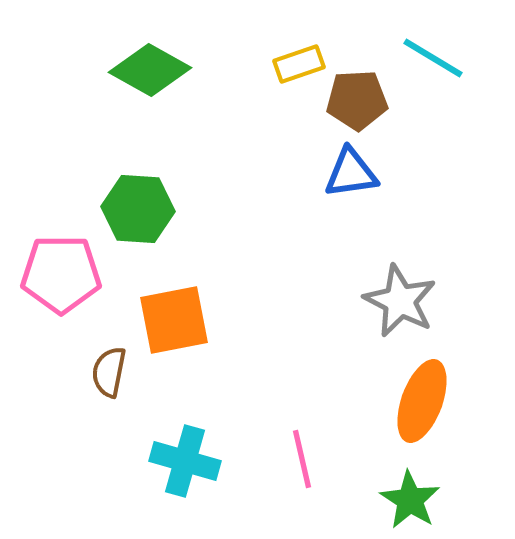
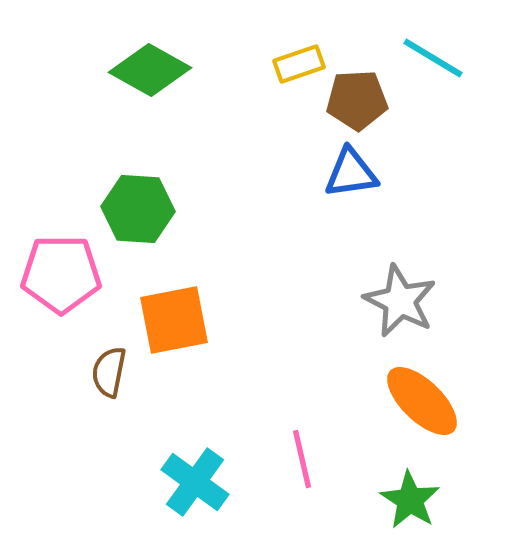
orange ellipse: rotated 66 degrees counterclockwise
cyan cross: moved 10 px right, 21 px down; rotated 20 degrees clockwise
